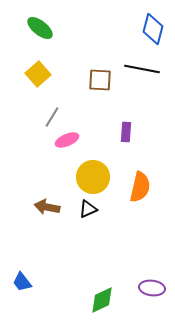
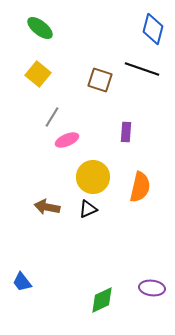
black line: rotated 8 degrees clockwise
yellow square: rotated 10 degrees counterclockwise
brown square: rotated 15 degrees clockwise
